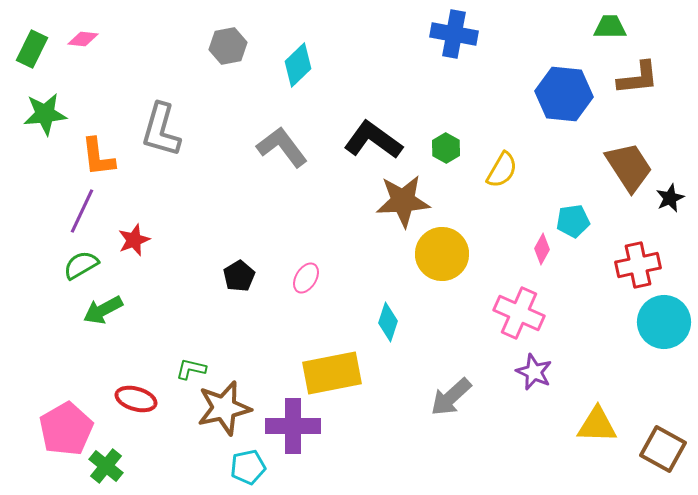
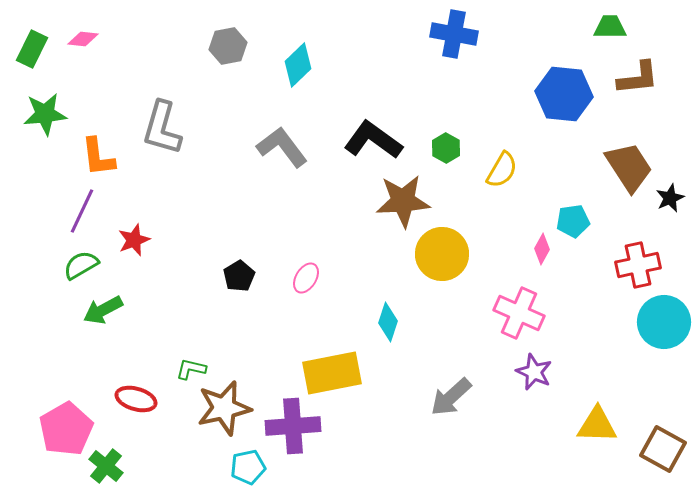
gray L-shape at (161, 130): moved 1 px right, 2 px up
purple cross at (293, 426): rotated 4 degrees counterclockwise
